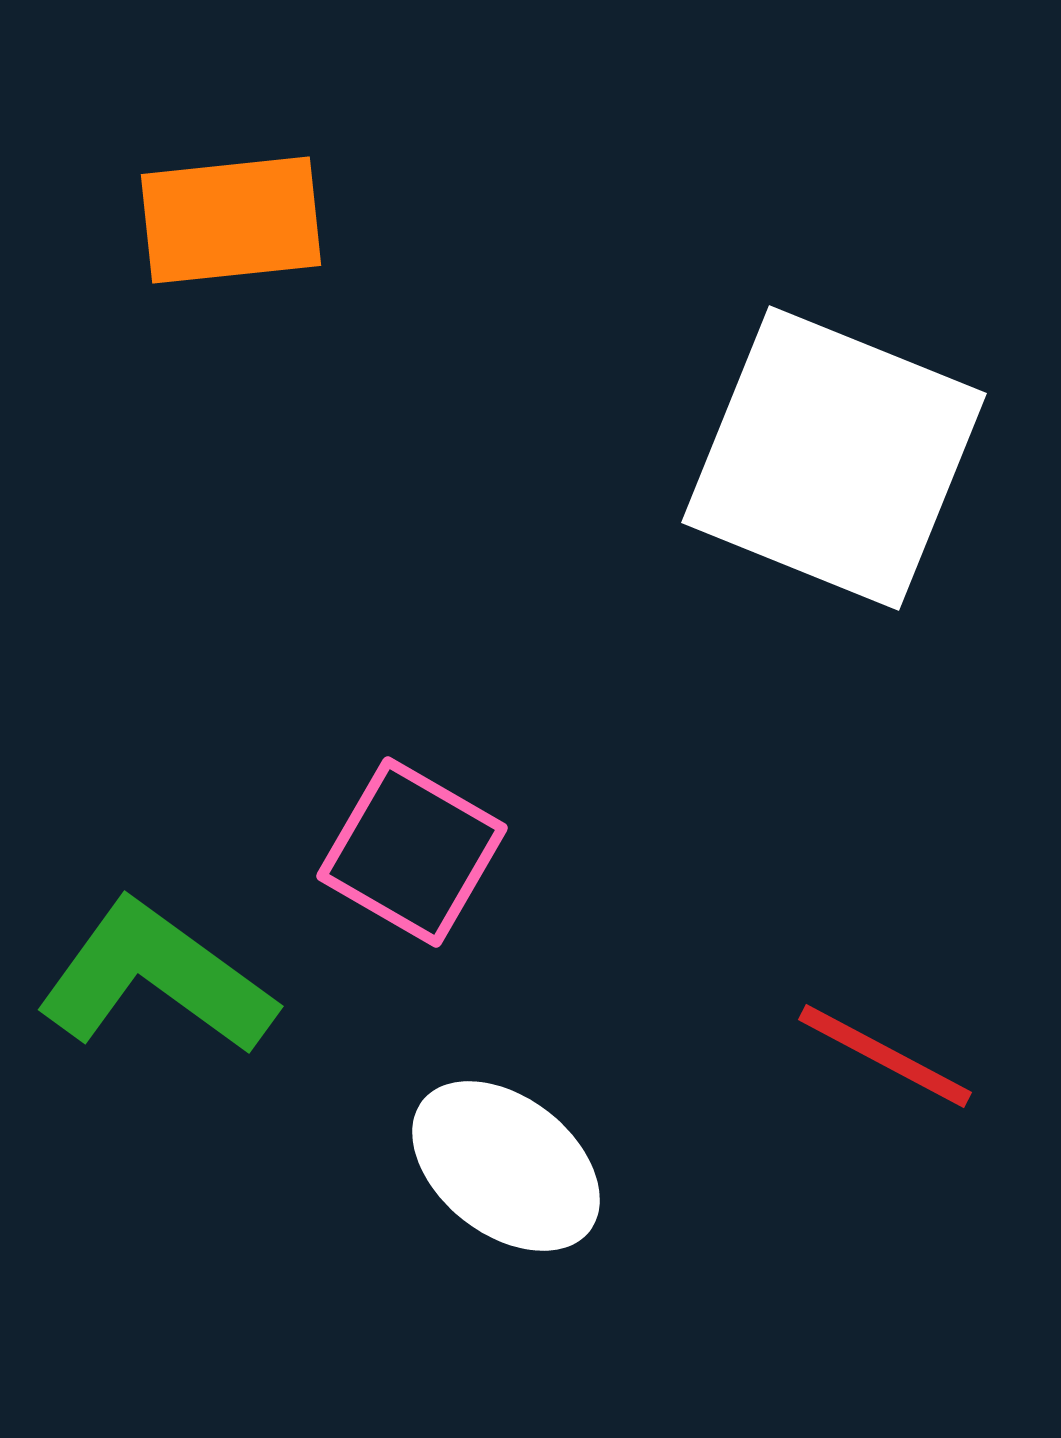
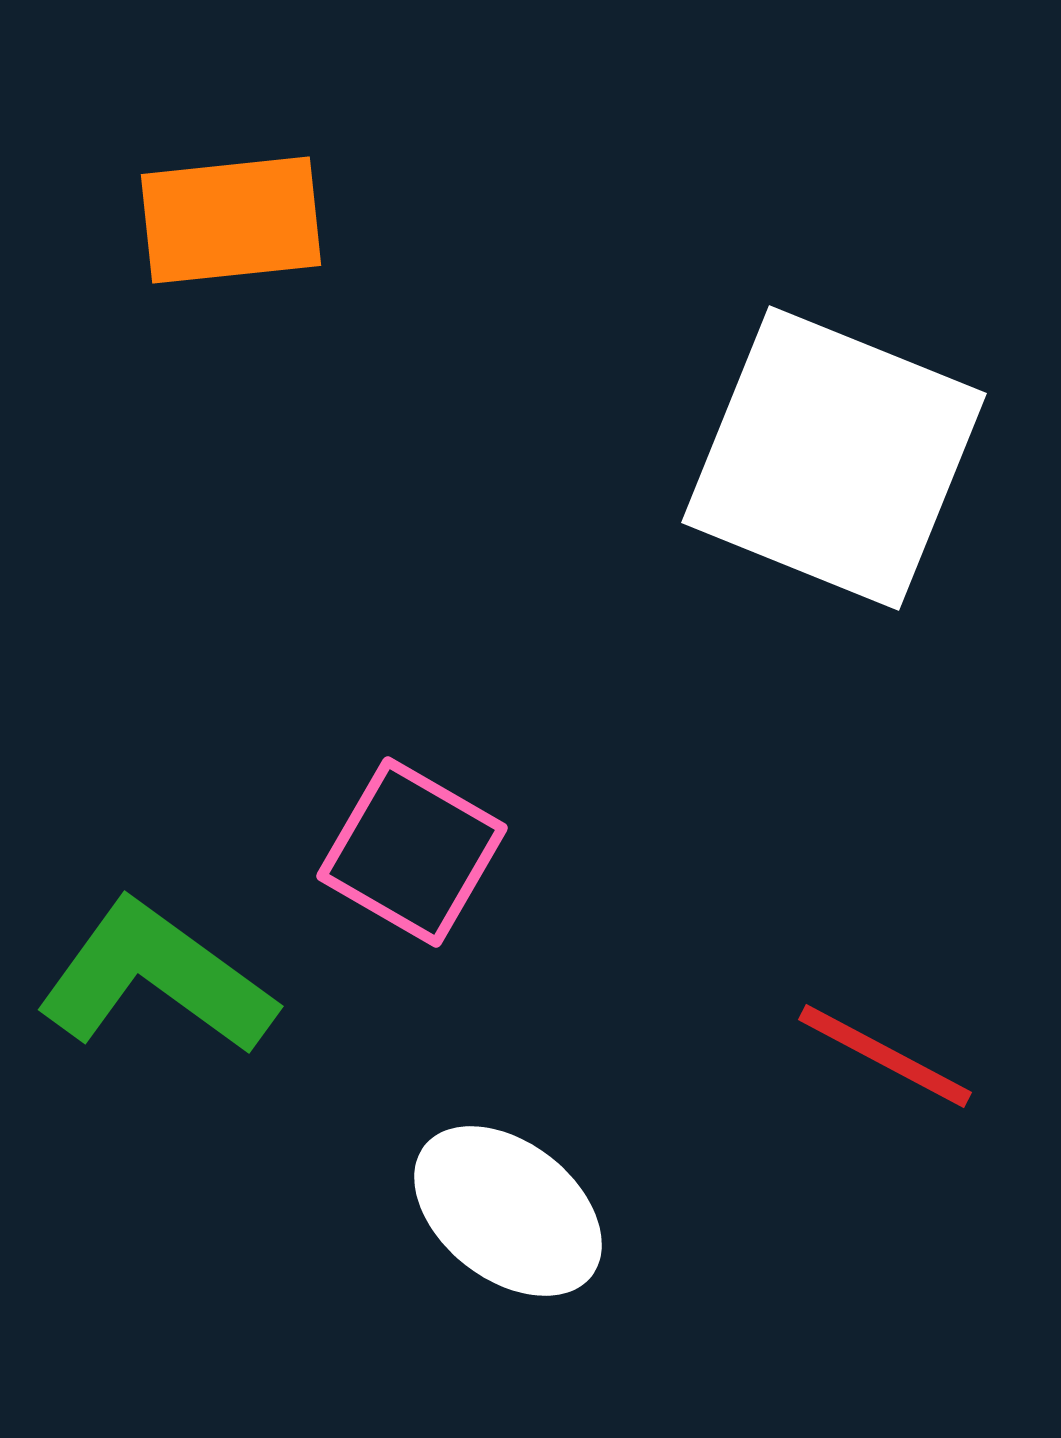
white ellipse: moved 2 px right, 45 px down
